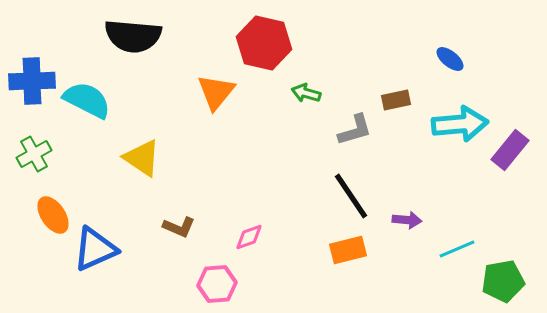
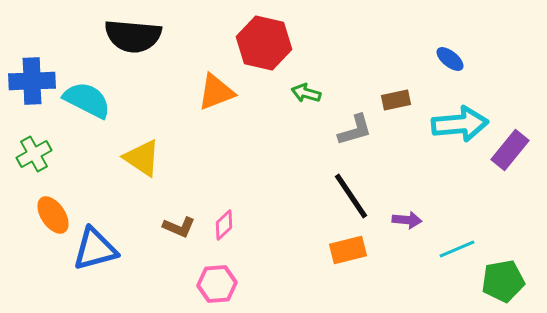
orange triangle: rotated 30 degrees clockwise
pink diamond: moved 25 px left, 12 px up; rotated 24 degrees counterclockwise
blue triangle: rotated 9 degrees clockwise
